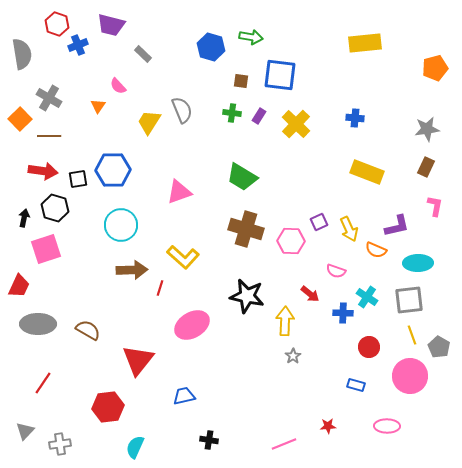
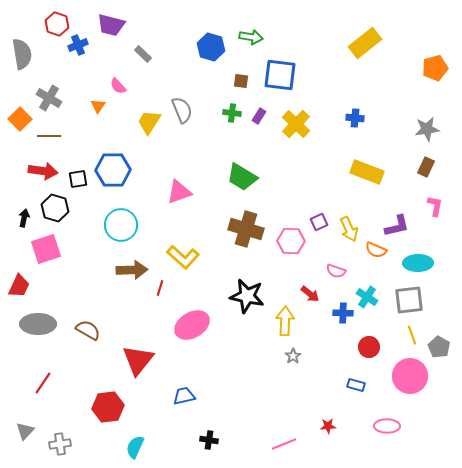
yellow rectangle at (365, 43): rotated 32 degrees counterclockwise
